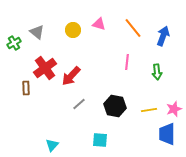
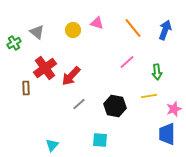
pink triangle: moved 2 px left, 1 px up
blue arrow: moved 2 px right, 6 px up
pink line: rotated 42 degrees clockwise
yellow line: moved 14 px up
